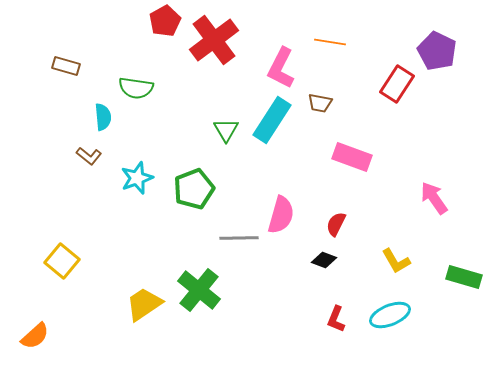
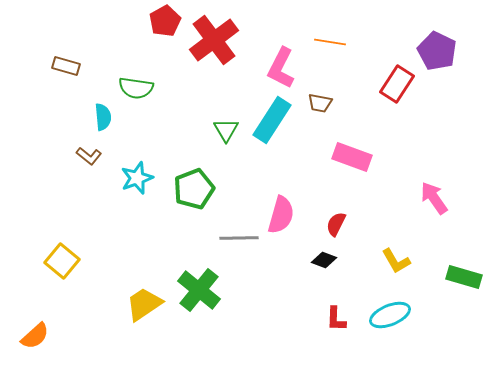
red L-shape: rotated 20 degrees counterclockwise
